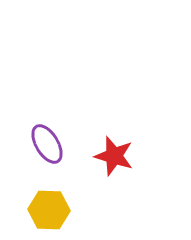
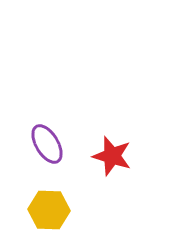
red star: moved 2 px left
